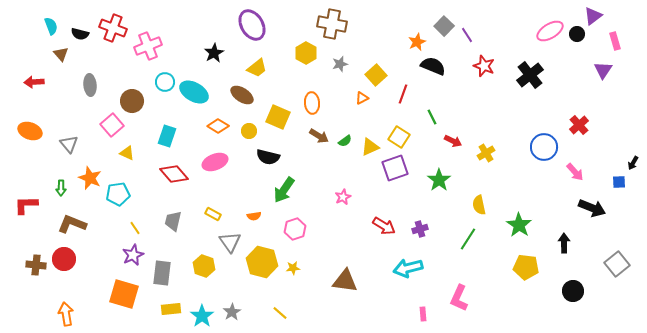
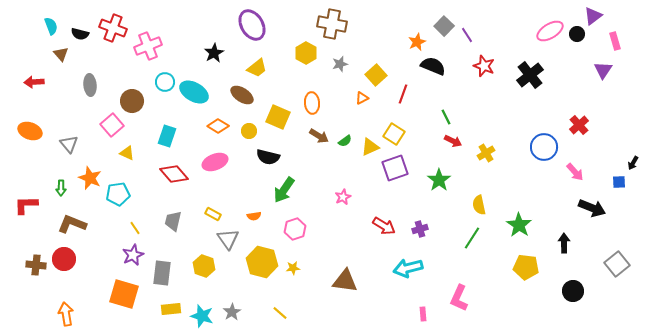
green line at (432, 117): moved 14 px right
yellow square at (399, 137): moved 5 px left, 3 px up
green line at (468, 239): moved 4 px right, 1 px up
gray triangle at (230, 242): moved 2 px left, 3 px up
cyan star at (202, 316): rotated 20 degrees counterclockwise
